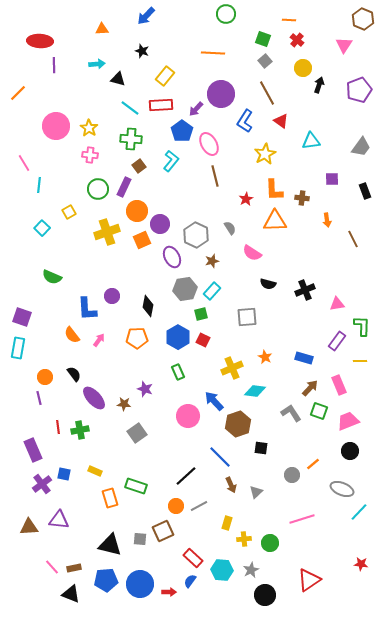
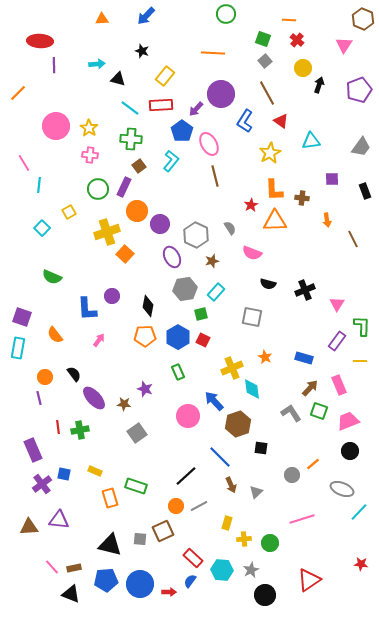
orange triangle at (102, 29): moved 10 px up
yellow star at (265, 154): moved 5 px right, 1 px up
red star at (246, 199): moved 5 px right, 6 px down
orange square at (142, 240): moved 17 px left, 14 px down; rotated 24 degrees counterclockwise
pink semicircle at (252, 253): rotated 12 degrees counterclockwise
cyan rectangle at (212, 291): moved 4 px right, 1 px down
pink triangle at (337, 304): rotated 49 degrees counterclockwise
gray square at (247, 317): moved 5 px right; rotated 15 degrees clockwise
orange semicircle at (72, 335): moved 17 px left
orange pentagon at (137, 338): moved 8 px right, 2 px up
cyan diamond at (255, 391): moved 3 px left, 2 px up; rotated 75 degrees clockwise
